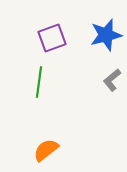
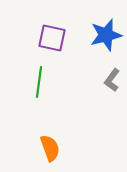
purple square: rotated 32 degrees clockwise
gray L-shape: rotated 15 degrees counterclockwise
orange semicircle: moved 4 px right, 2 px up; rotated 108 degrees clockwise
